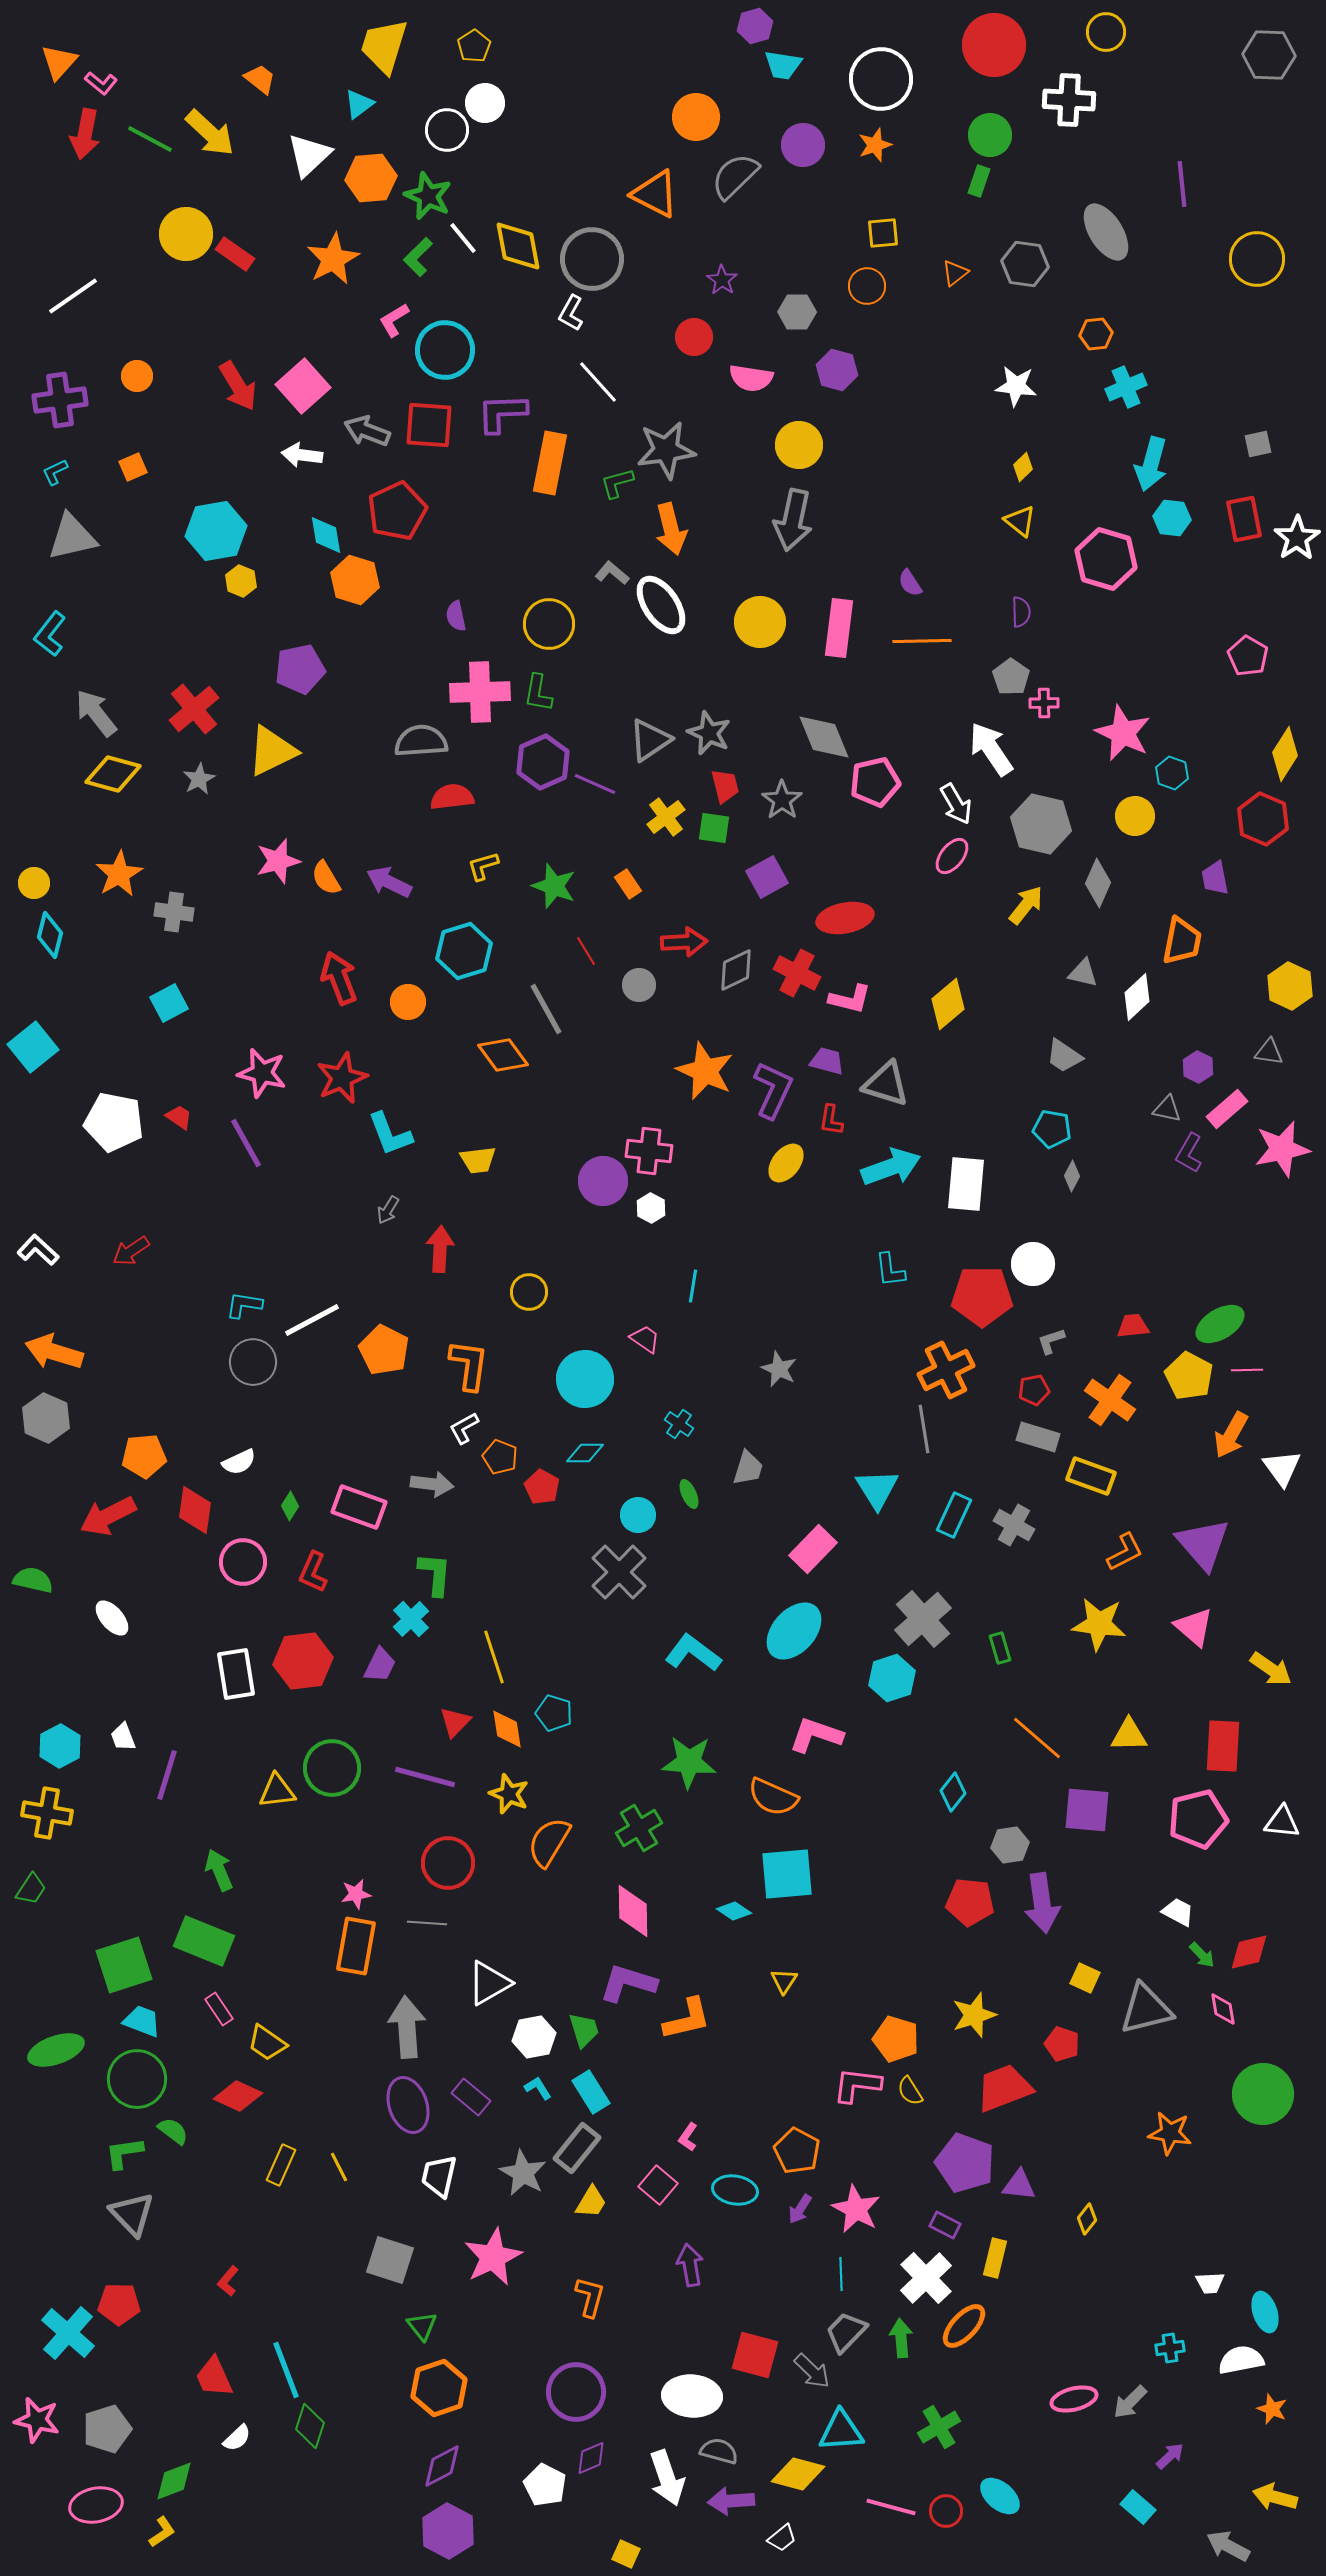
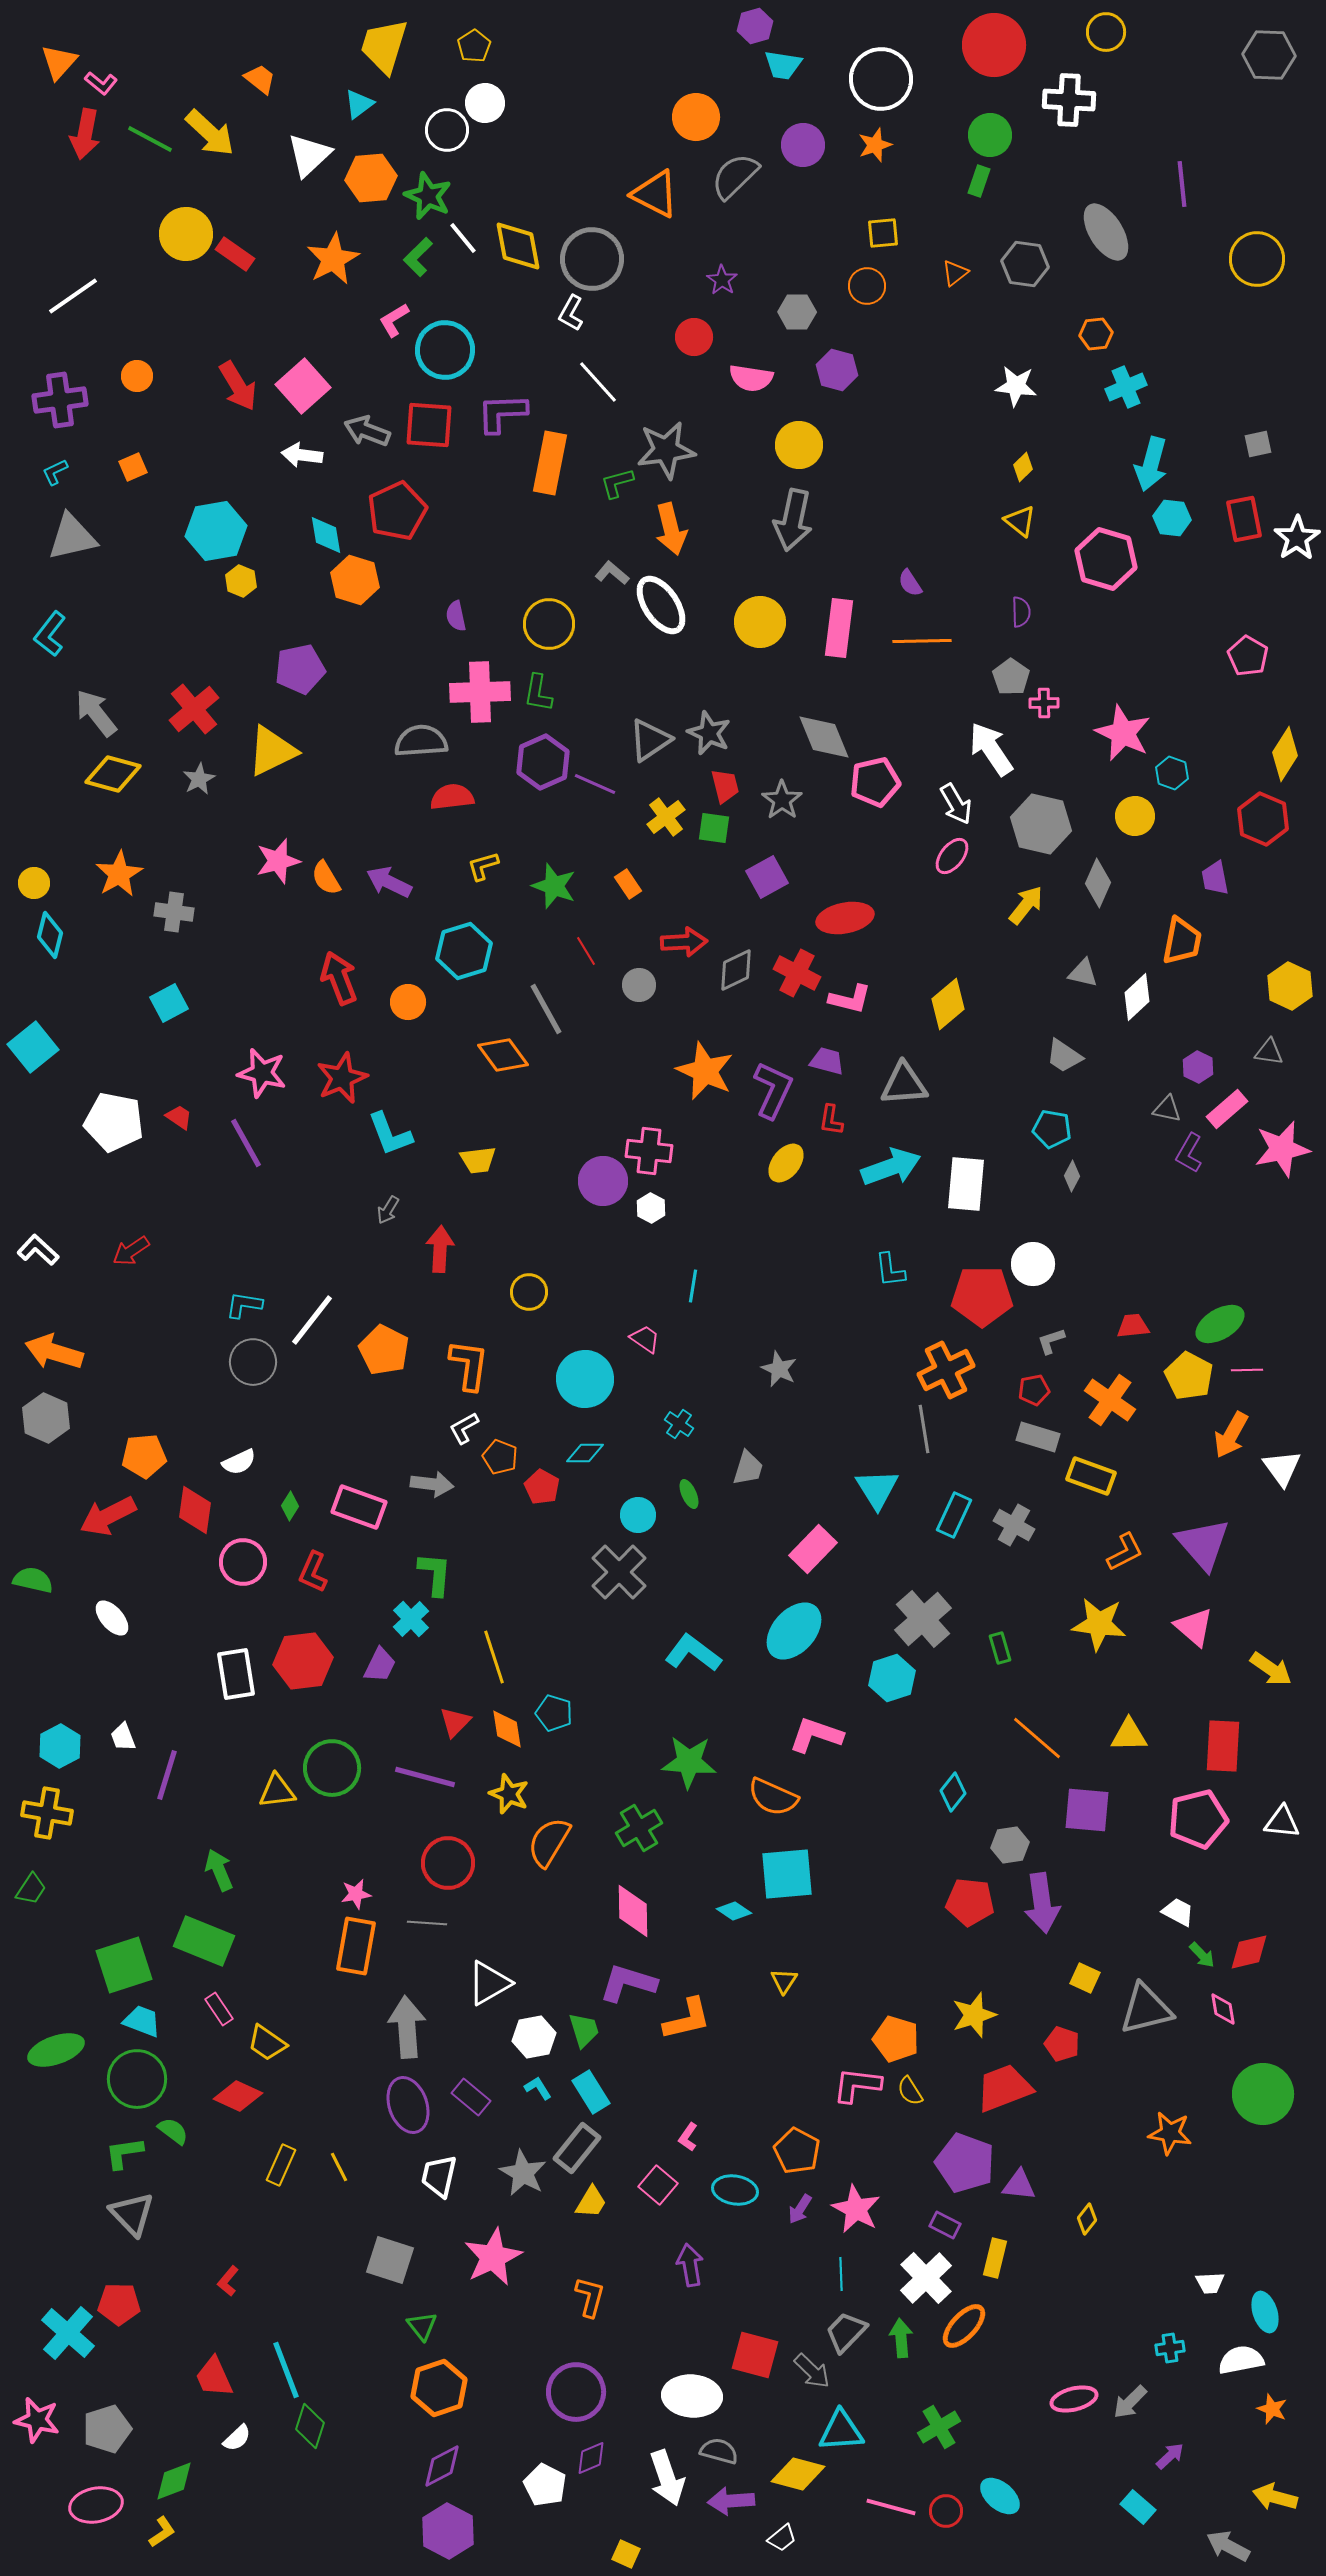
gray triangle at (886, 1084): moved 18 px right; rotated 21 degrees counterclockwise
white line at (312, 1320): rotated 24 degrees counterclockwise
